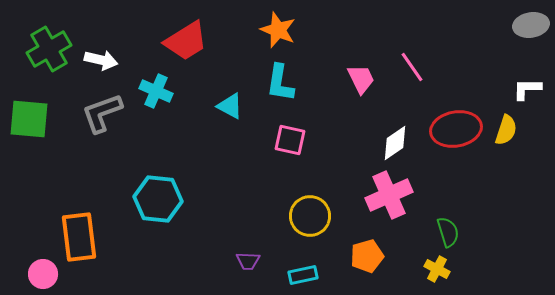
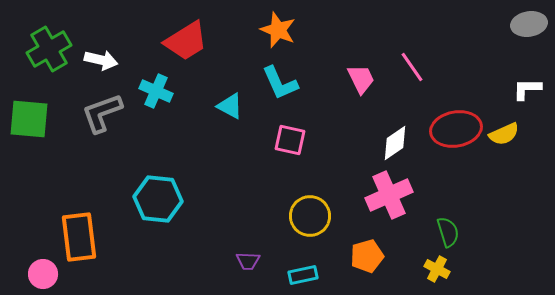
gray ellipse: moved 2 px left, 1 px up
cyan L-shape: rotated 33 degrees counterclockwise
yellow semicircle: moved 2 px left, 4 px down; rotated 48 degrees clockwise
